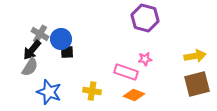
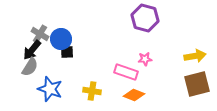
blue star: moved 1 px right, 3 px up
